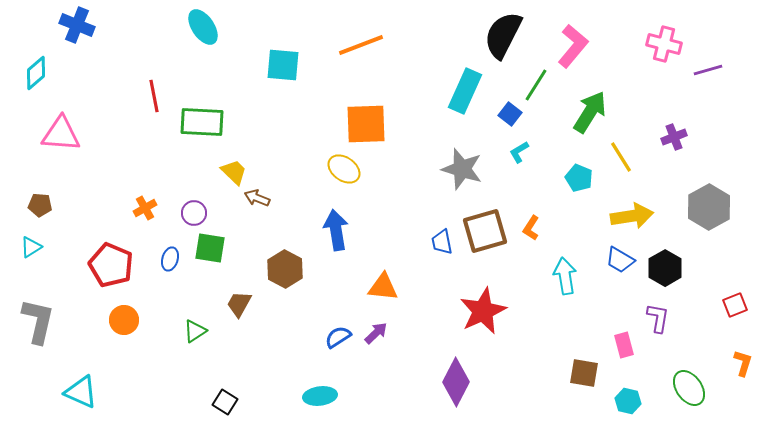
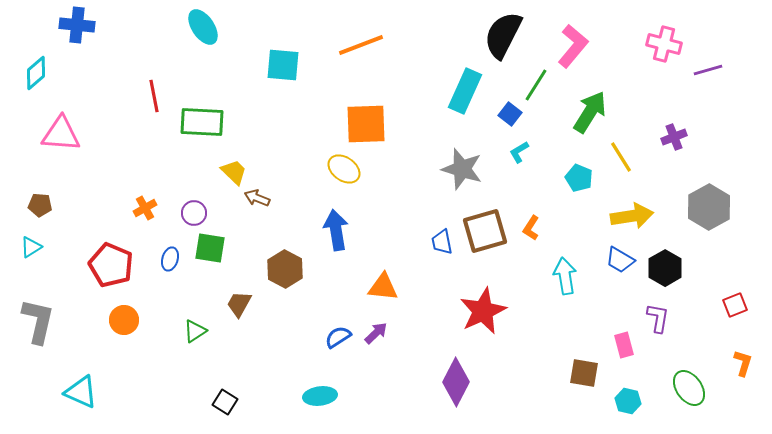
blue cross at (77, 25): rotated 16 degrees counterclockwise
